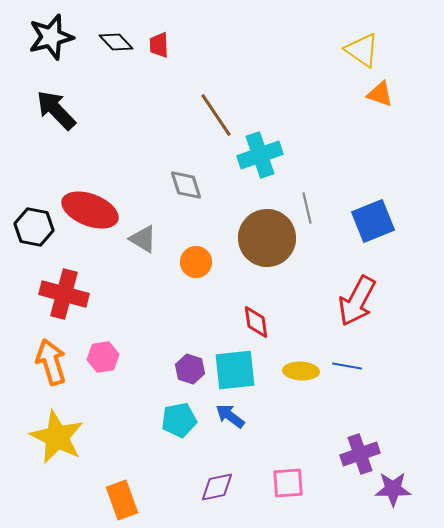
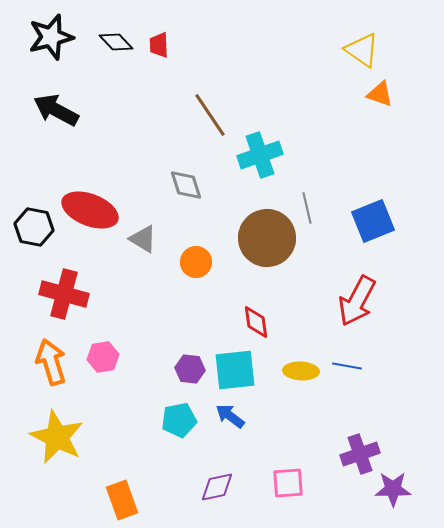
black arrow: rotated 18 degrees counterclockwise
brown line: moved 6 px left
purple hexagon: rotated 12 degrees counterclockwise
